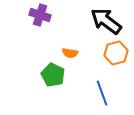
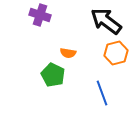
orange semicircle: moved 2 px left
